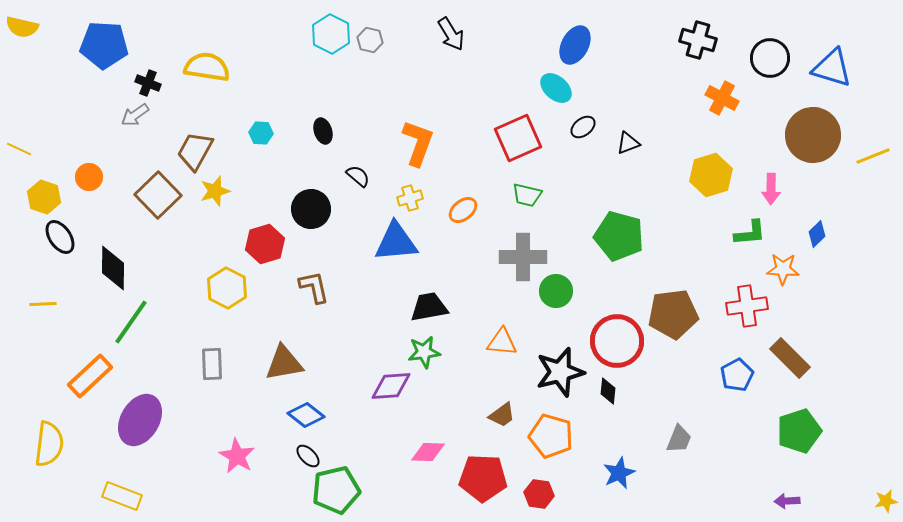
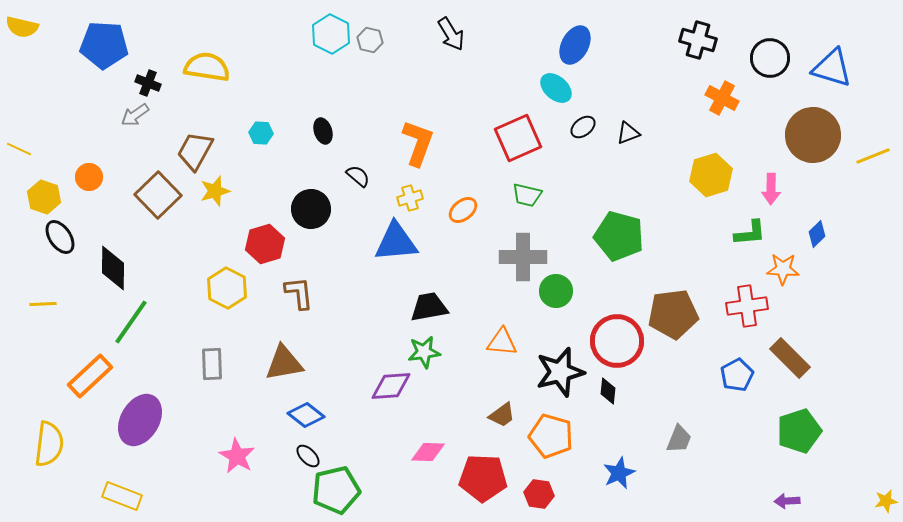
black triangle at (628, 143): moved 10 px up
brown L-shape at (314, 287): moved 15 px left, 6 px down; rotated 6 degrees clockwise
